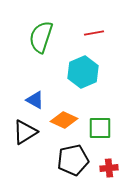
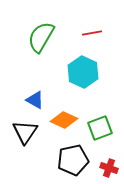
red line: moved 2 px left
green semicircle: rotated 12 degrees clockwise
cyan hexagon: rotated 12 degrees counterclockwise
green square: rotated 20 degrees counterclockwise
black triangle: rotated 24 degrees counterclockwise
red cross: rotated 24 degrees clockwise
